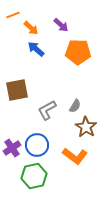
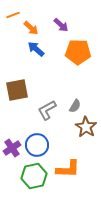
orange L-shape: moved 7 px left, 13 px down; rotated 35 degrees counterclockwise
